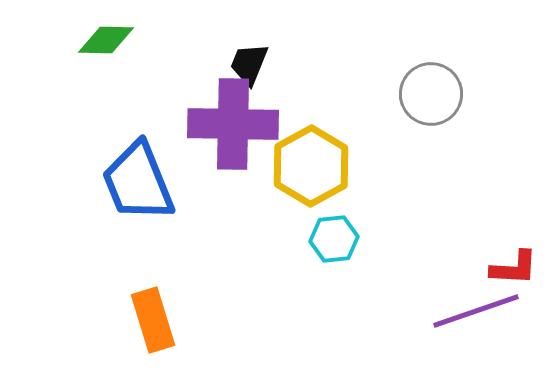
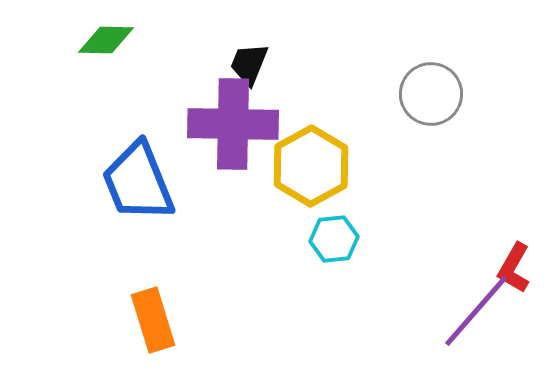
red L-shape: rotated 117 degrees clockwise
purple line: rotated 30 degrees counterclockwise
